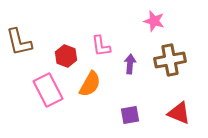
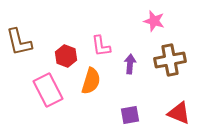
orange semicircle: moved 1 px right, 3 px up; rotated 12 degrees counterclockwise
